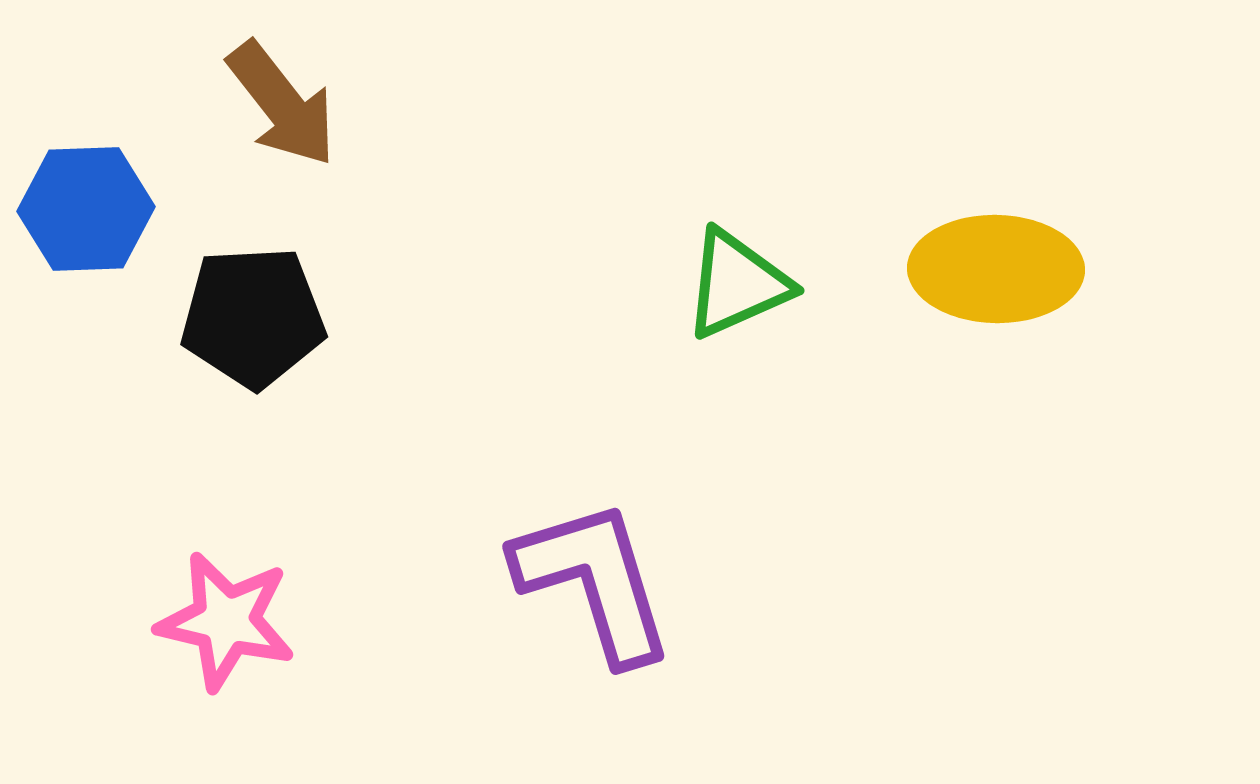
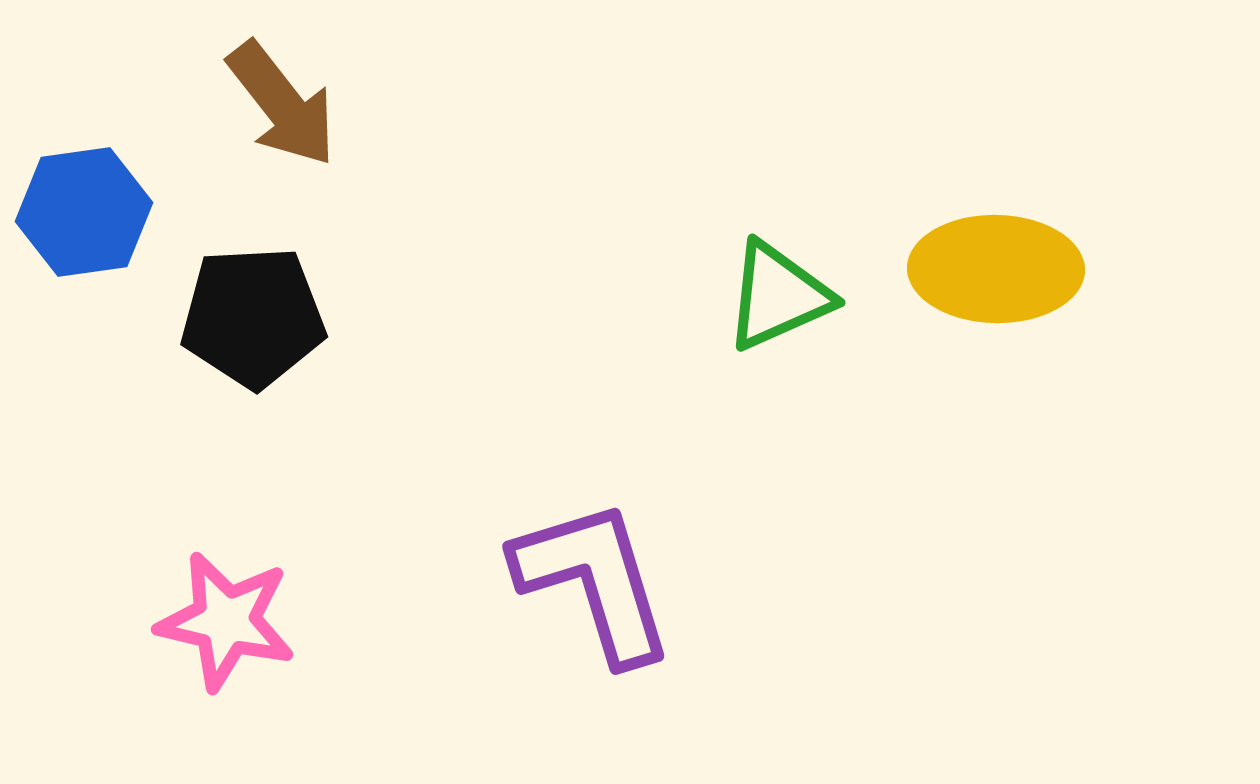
blue hexagon: moved 2 px left, 3 px down; rotated 6 degrees counterclockwise
green triangle: moved 41 px right, 12 px down
